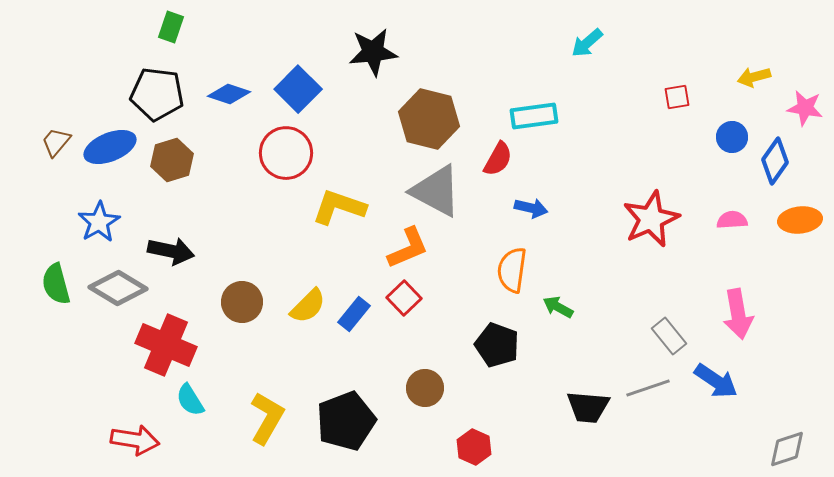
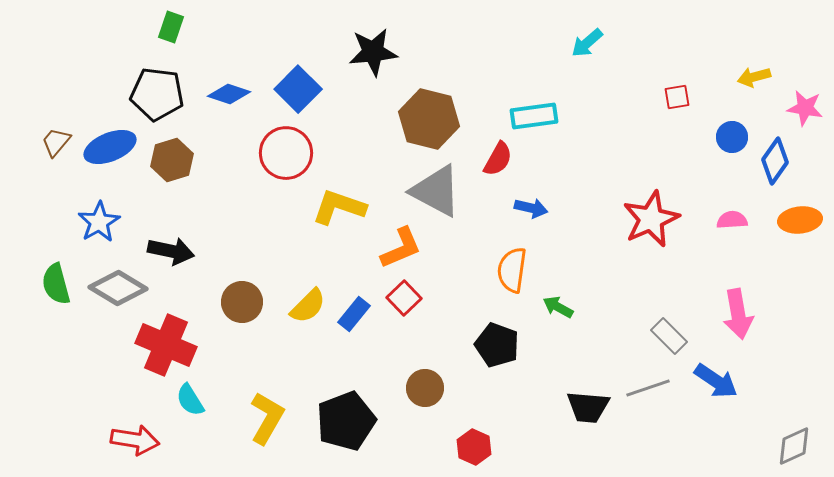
orange L-shape at (408, 248): moved 7 px left
gray rectangle at (669, 336): rotated 6 degrees counterclockwise
gray diamond at (787, 449): moved 7 px right, 3 px up; rotated 6 degrees counterclockwise
